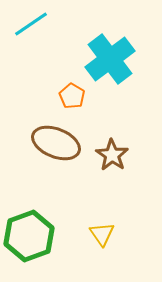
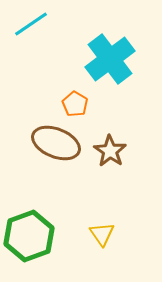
orange pentagon: moved 3 px right, 8 px down
brown star: moved 2 px left, 4 px up
